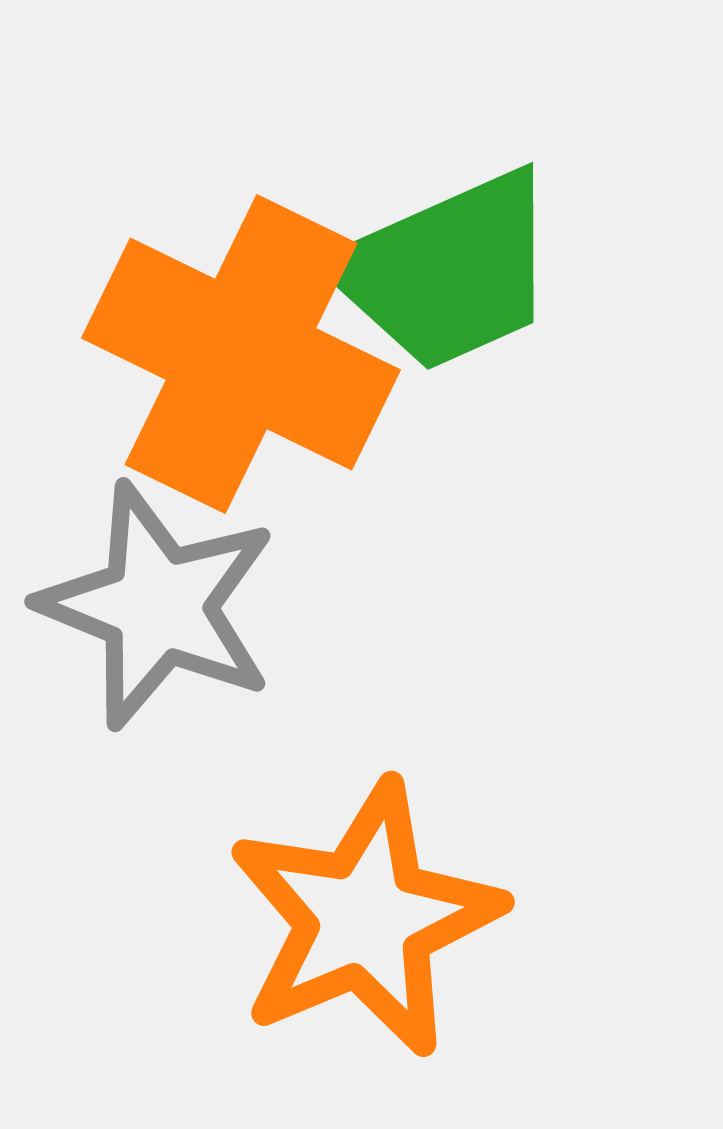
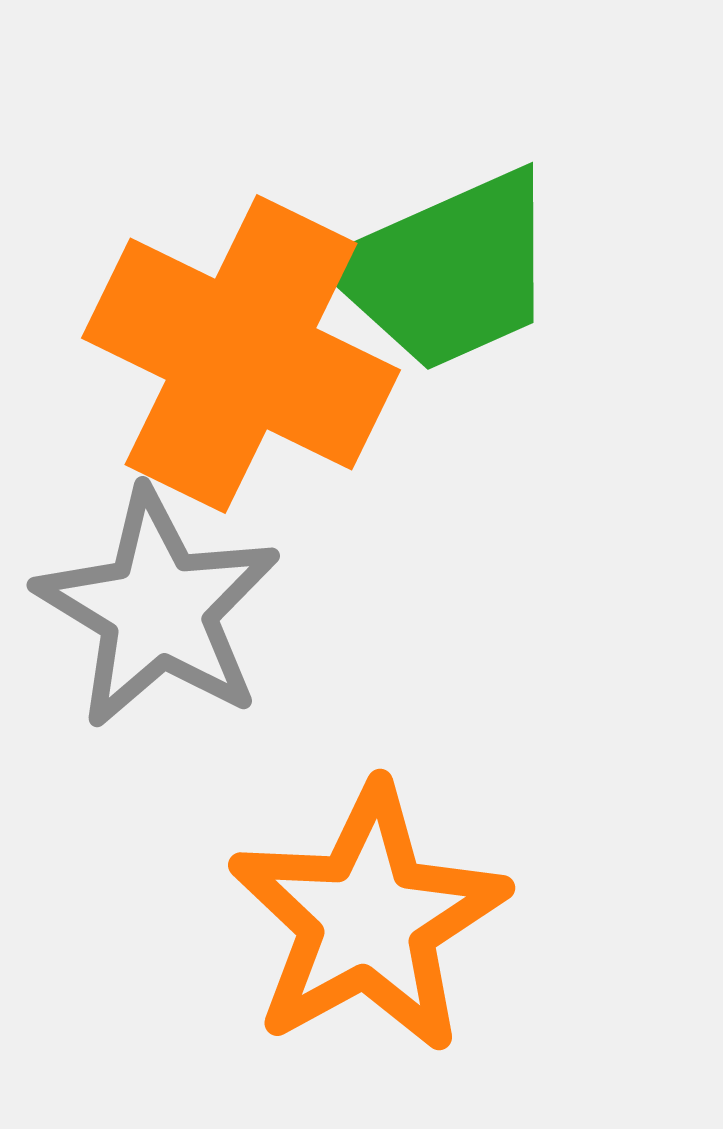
gray star: moved 3 px down; rotated 9 degrees clockwise
orange star: moved 3 px right; rotated 6 degrees counterclockwise
